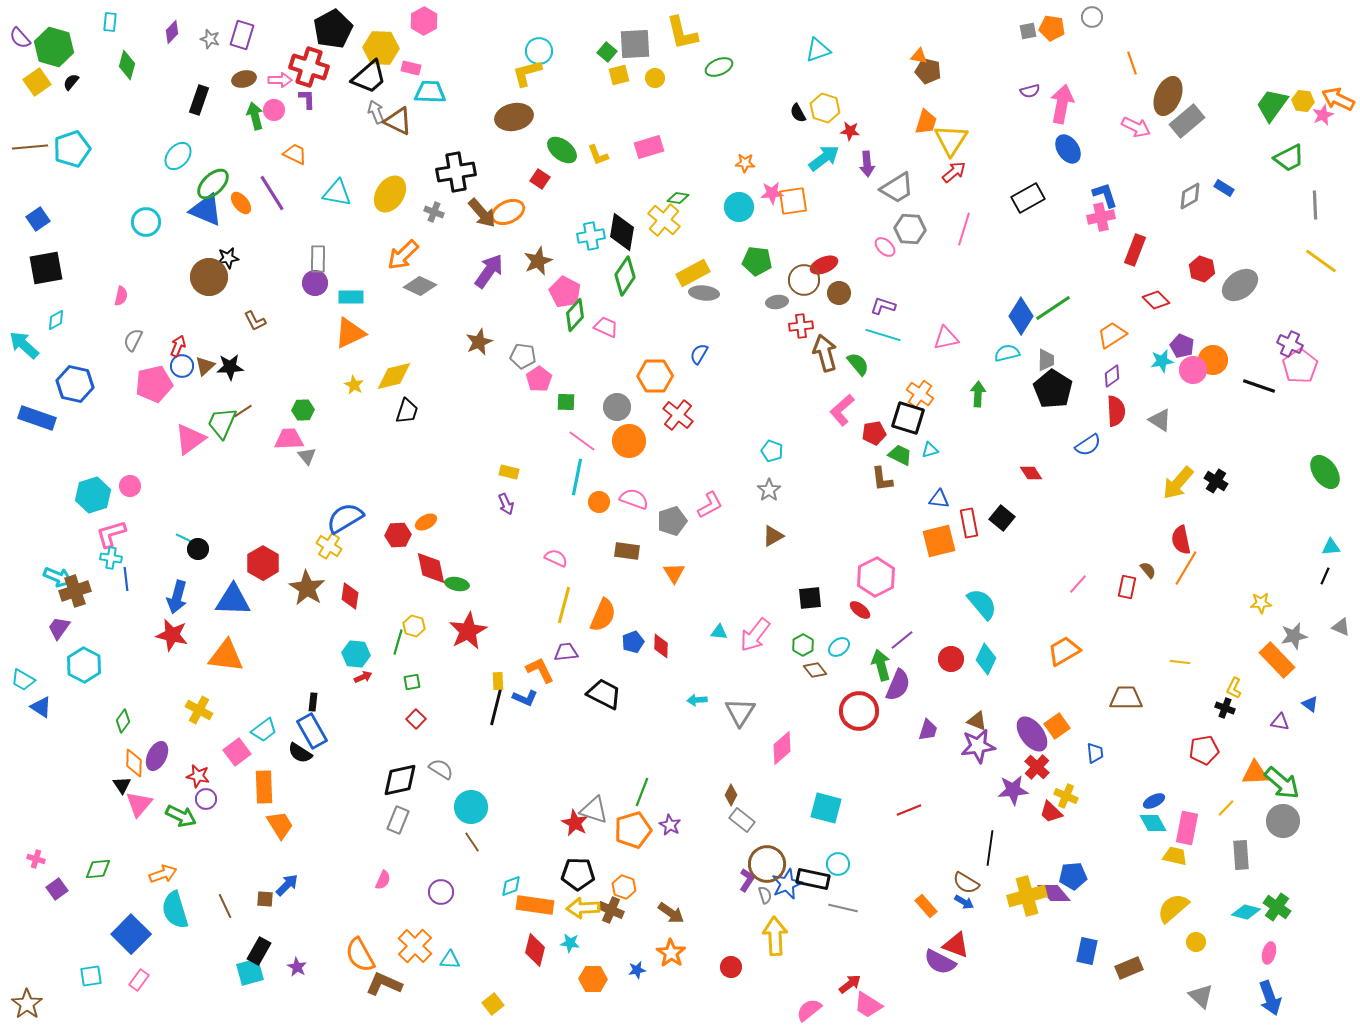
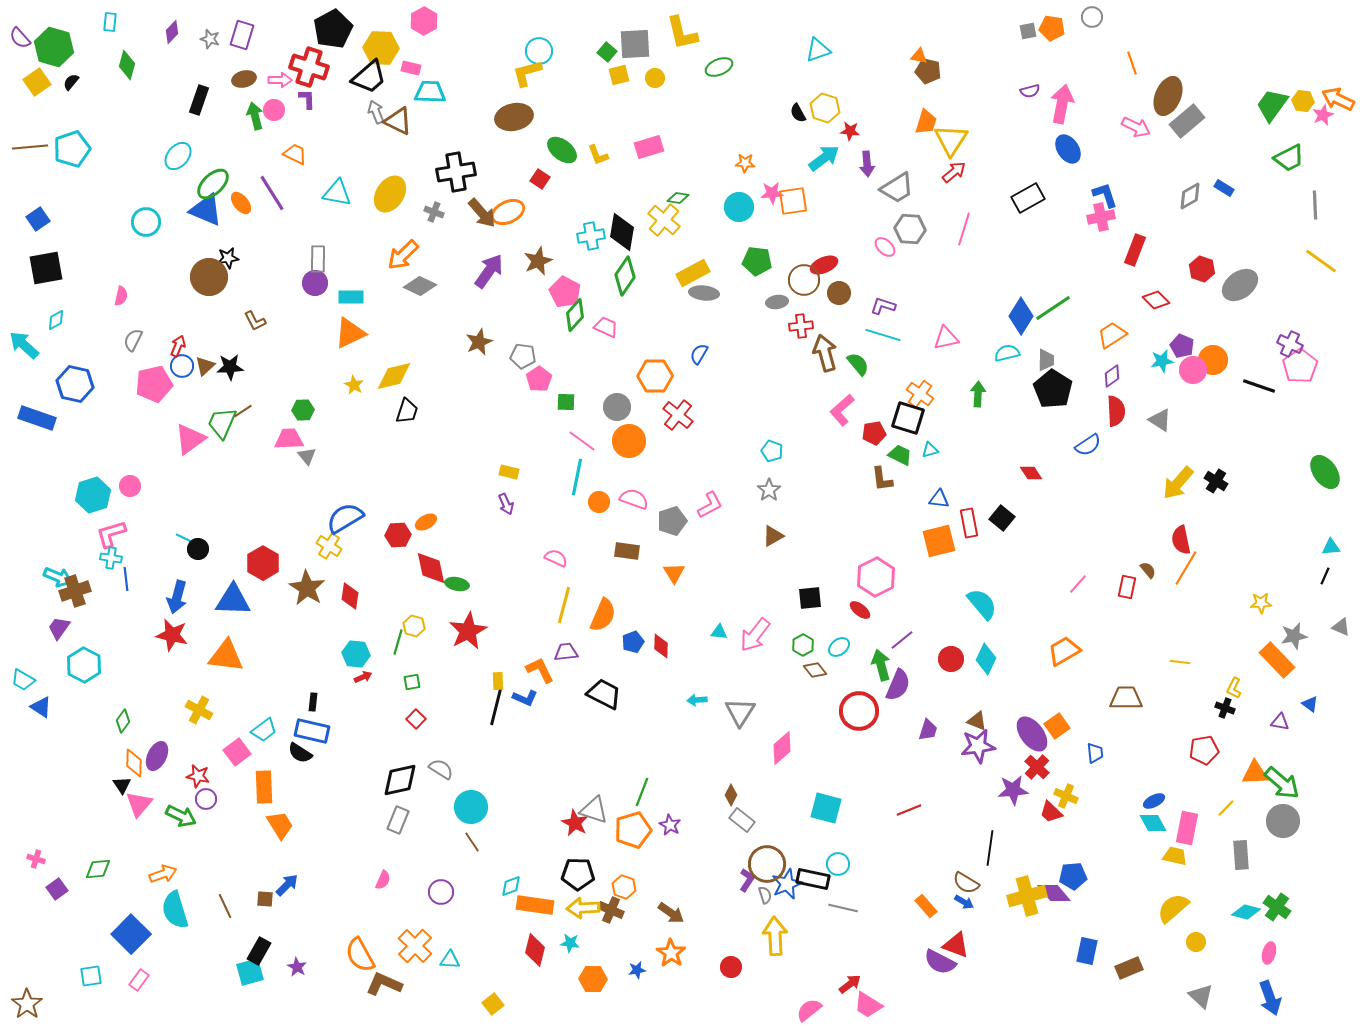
blue rectangle at (312, 731): rotated 48 degrees counterclockwise
